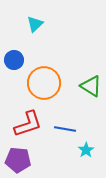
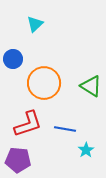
blue circle: moved 1 px left, 1 px up
